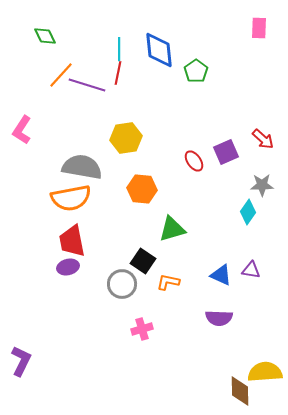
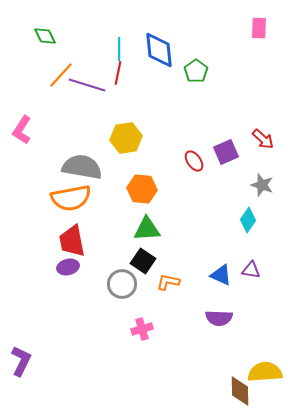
gray star: rotated 20 degrees clockwise
cyan diamond: moved 8 px down
green triangle: moved 25 px left; rotated 12 degrees clockwise
